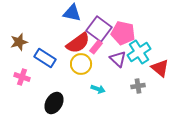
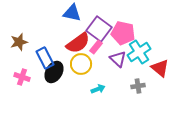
blue rectangle: rotated 30 degrees clockwise
cyan arrow: rotated 40 degrees counterclockwise
black ellipse: moved 31 px up
